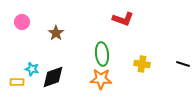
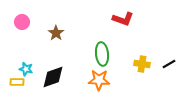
black line: moved 14 px left; rotated 48 degrees counterclockwise
cyan star: moved 6 px left
orange star: moved 2 px left, 1 px down
